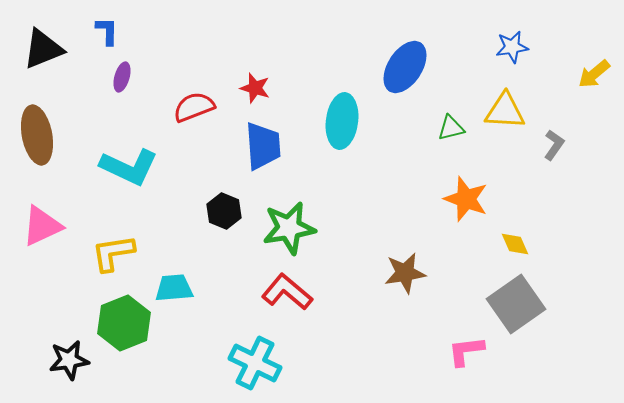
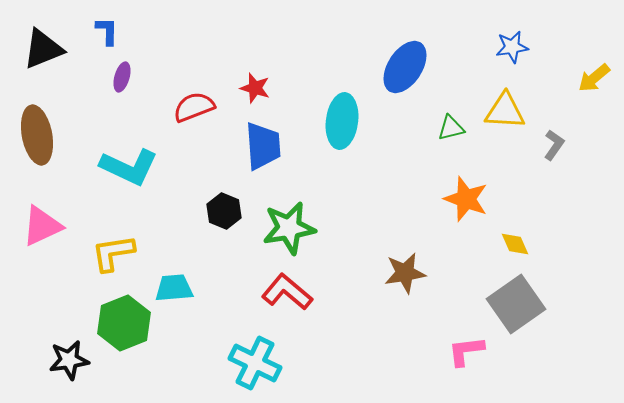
yellow arrow: moved 4 px down
